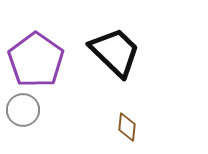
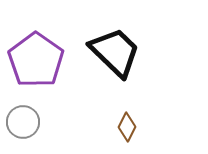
gray circle: moved 12 px down
brown diamond: rotated 20 degrees clockwise
